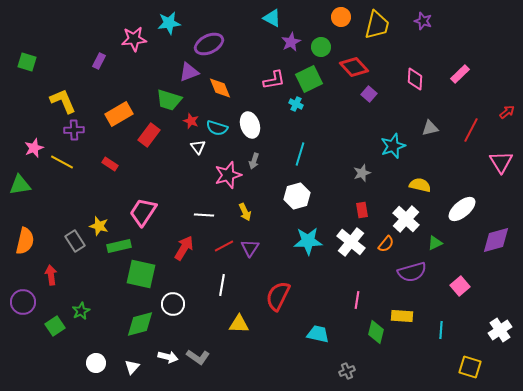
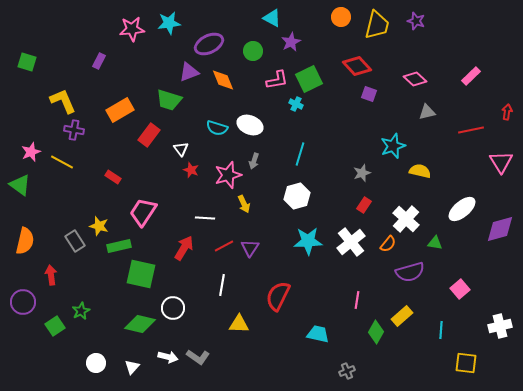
purple star at (423, 21): moved 7 px left
pink star at (134, 39): moved 2 px left, 10 px up
green circle at (321, 47): moved 68 px left, 4 px down
red diamond at (354, 67): moved 3 px right, 1 px up
pink rectangle at (460, 74): moved 11 px right, 2 px down
pink diamond at (415, 79): rotated 50 degrees counterclockwise
pink L-shape at (274, 80): moved 3 px right
orange diamond at (220, 88): moved 3 px right, 8 px up
purple square at (369, 94): rotated 21 degrees counterclockwise
red arrow at (507, 112): rotated 42 degrees counterclockwise
orange rectangle at (119, 114): moved 1 px right, 4 px up
red star at (191, 121): moved 49 px down
white ellipse at (250, 125): rotated 50 degrees counterclockwise
gray triangle at (430, 128): moved 3 px left, 16 px up
purple cross at (74, 130): rotated 12 degrees clockwise
red line at (471, 130): rotated 50 degrees clockwise
white triangle at (198, 147): moved 17 px left, 2 px down
pink star at (34, 148): moved 3 px left, 4 px down
red rectangle at (110, 164): moved 3 px right, 13 px down
green triangle at (20, 185): rotated 45 degrees clockwise
yellow semicircle at (420, 185): moved 14 px up
red rectangle at (362, 210): moved 2 px right, 5 px up; rotated 42 degrees clockwise
yellow arrow at (245, 212): moved 1 px left, 8 px up
white line at (204, 215): moved 1 px right, 3 px down
purple diamond at (496, 240): moved 4 px right, 11 px up
white cross at (351, 242): rotated 12 degrees clockwise
green triangle at (435, 243): rotated 35 degrees clockwise
orange semicircle at (386, 244): moved 2 px right
purple semicircle at (412, 272): moved 2 px left
pink square at (460, 286): moved 3 px down
white circle at (173, 304): moved 4 px down
yellow rectangle at (402, 316): rotated 45 degrees counterclockwise
green diamond at (140, 324): rotated 28 degrees clockwise
white cross at (500, 330): moved 4 px up; rotated 20 degrees clockwise
green diamond at (376, 332): rotated 15 degrees clockwise
yellow square at (470, 367): moved 4 px left, 4 px up; rotated 10 degrees counterclockwise
